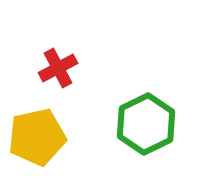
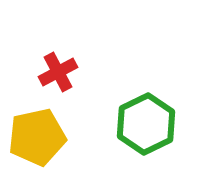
red cross: moved 4 px down
